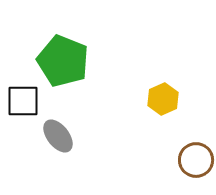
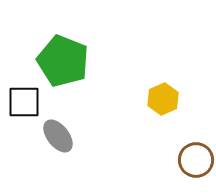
black square: moved 1 px right, 1 px down
